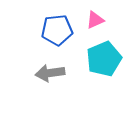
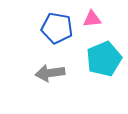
pink triangle: moved 3 px left, 1 px up; rotated 18 degrees clockwise
blue pentagon: moved 2 px up; rotated 16 degrees clockwise
